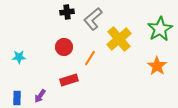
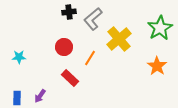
black cross: moved 2 px right
green star: moved 1 px up
red rectangle: moved 1 px right, 2 px up; rotated 60 degrees clockwise
